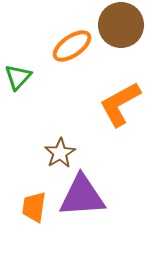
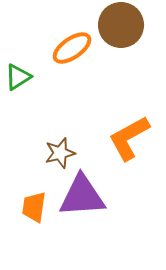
orange ellipse: moved 2 px down
green triangle: rotated 16 degrees clockwise
orange L-shape: moved 9 px right, 34 px down
brown star: rotated 16 degrees clockwise
